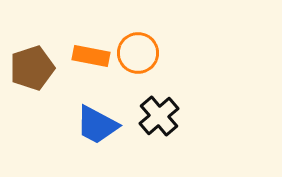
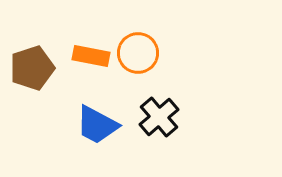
black cross: moved 1 px down
